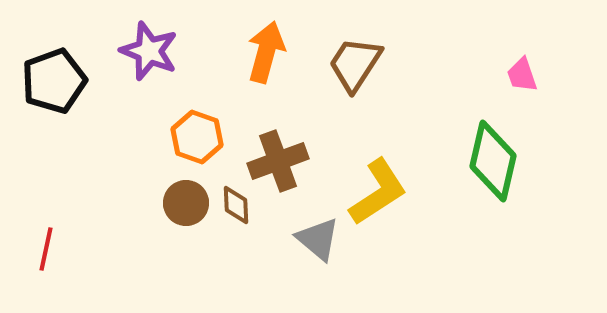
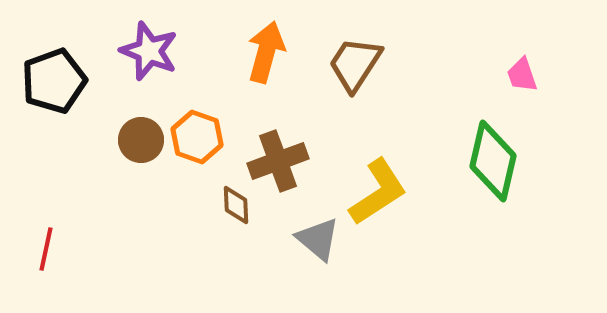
brown circle: moved 45 px left, 63 px up
